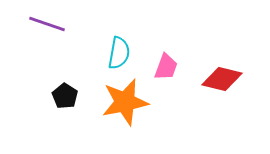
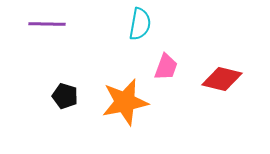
purple line: rotated 18 degrees counterclockwise
cyan semicircle: moved 21 px right, 29 px up
black pentagon: rotated 15 degrees counterclockwise
